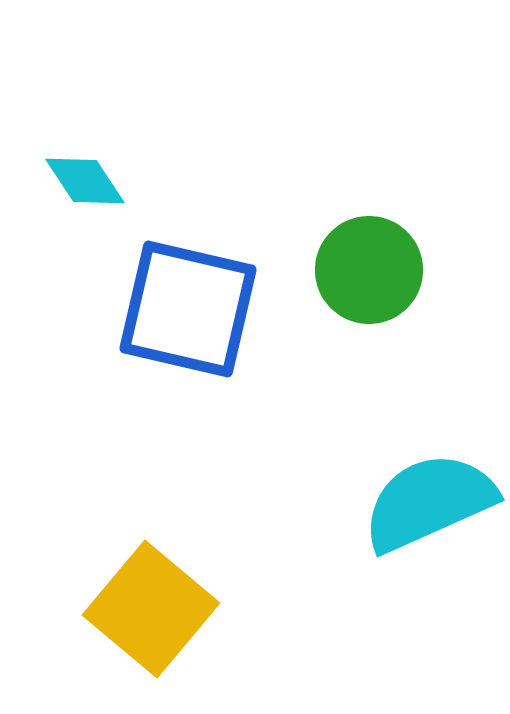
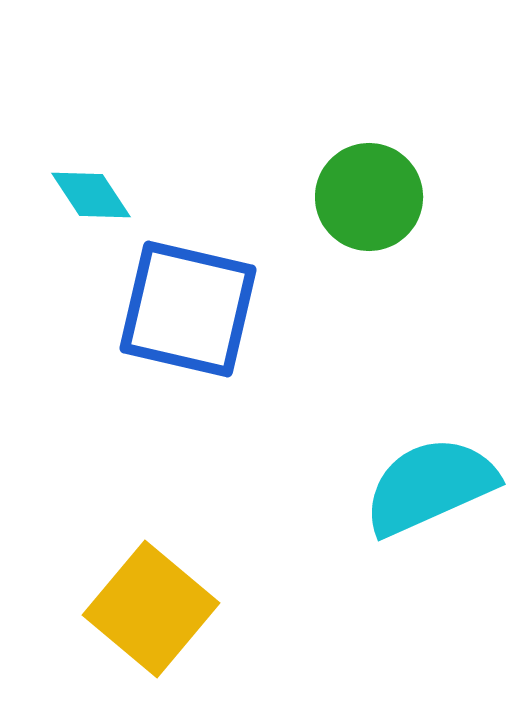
cyan diamond: moved 6 px right, 14 px down
green circle: moved 73 px up
cyan semicircle: moved 1 px right, 16 px up
